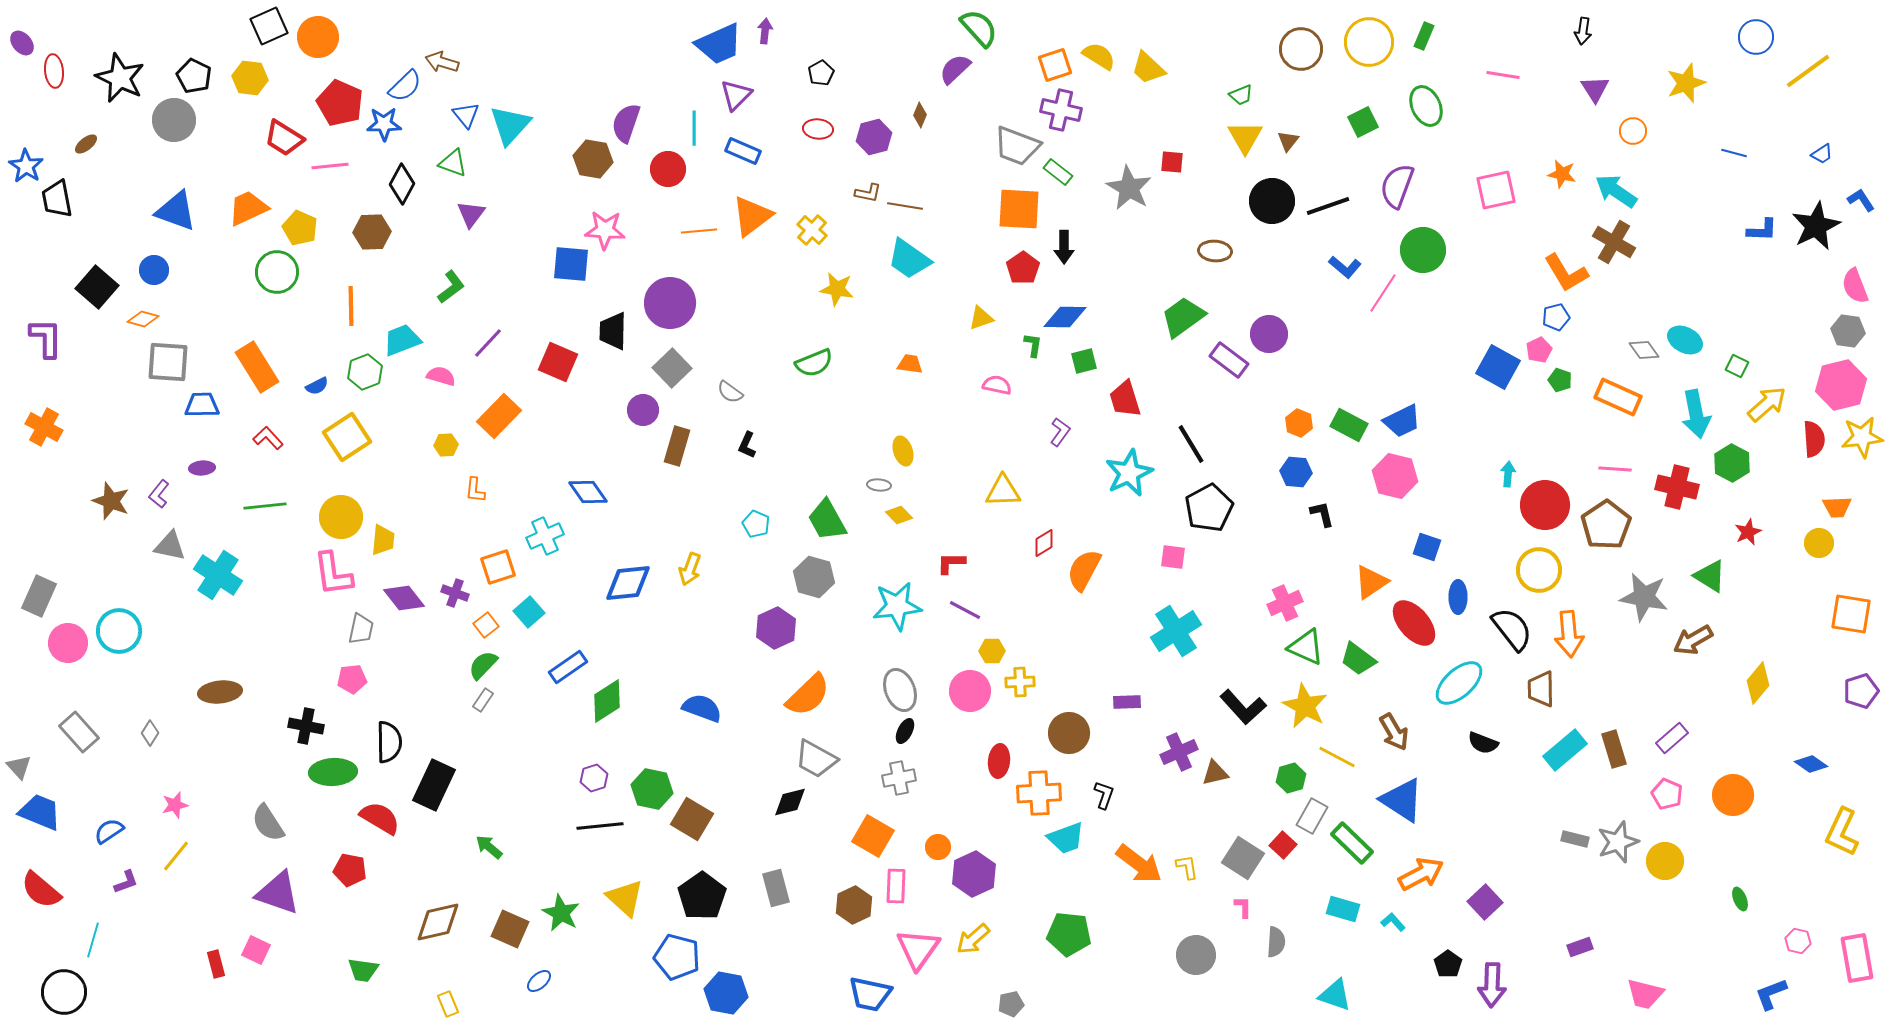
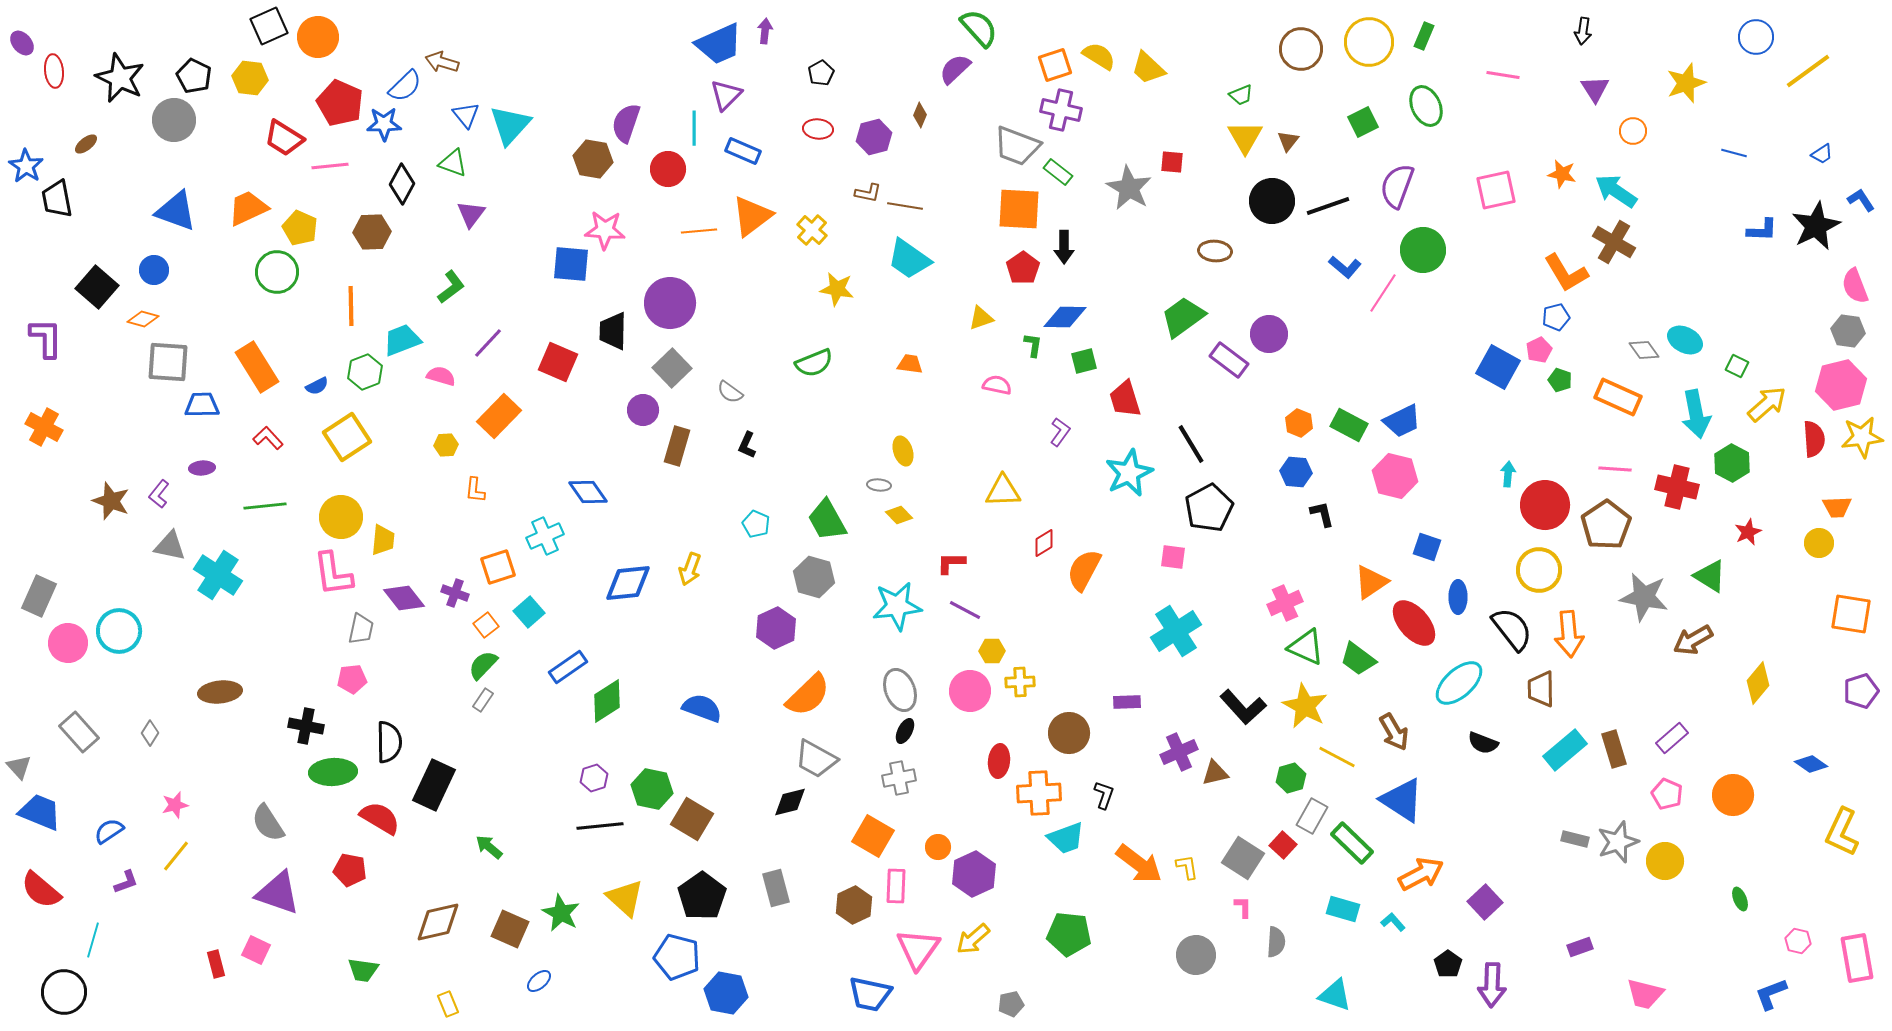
purple triangle at (736, 95): moved 10 px left
